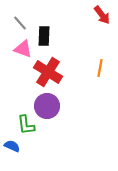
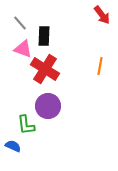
orange line: moved 2 px up
red cross: moved 3 px left, 3 px up
purple circle: moved 1 px right
blue semicircle: moved 1 px right
